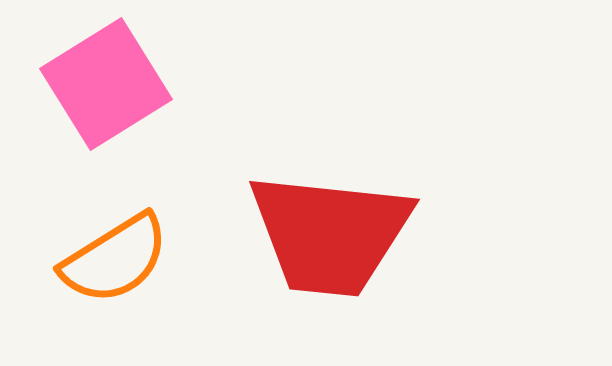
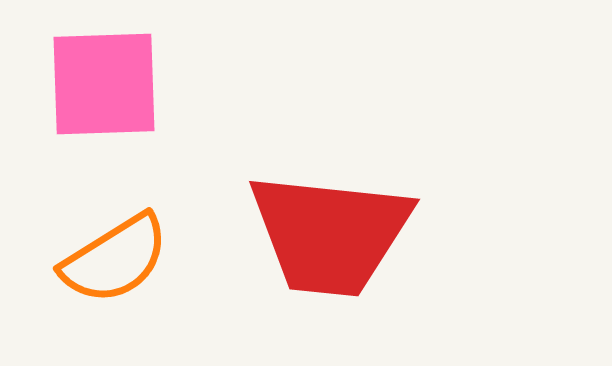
pink square: moved 2 px left; rotated 30 degrees clockwise
